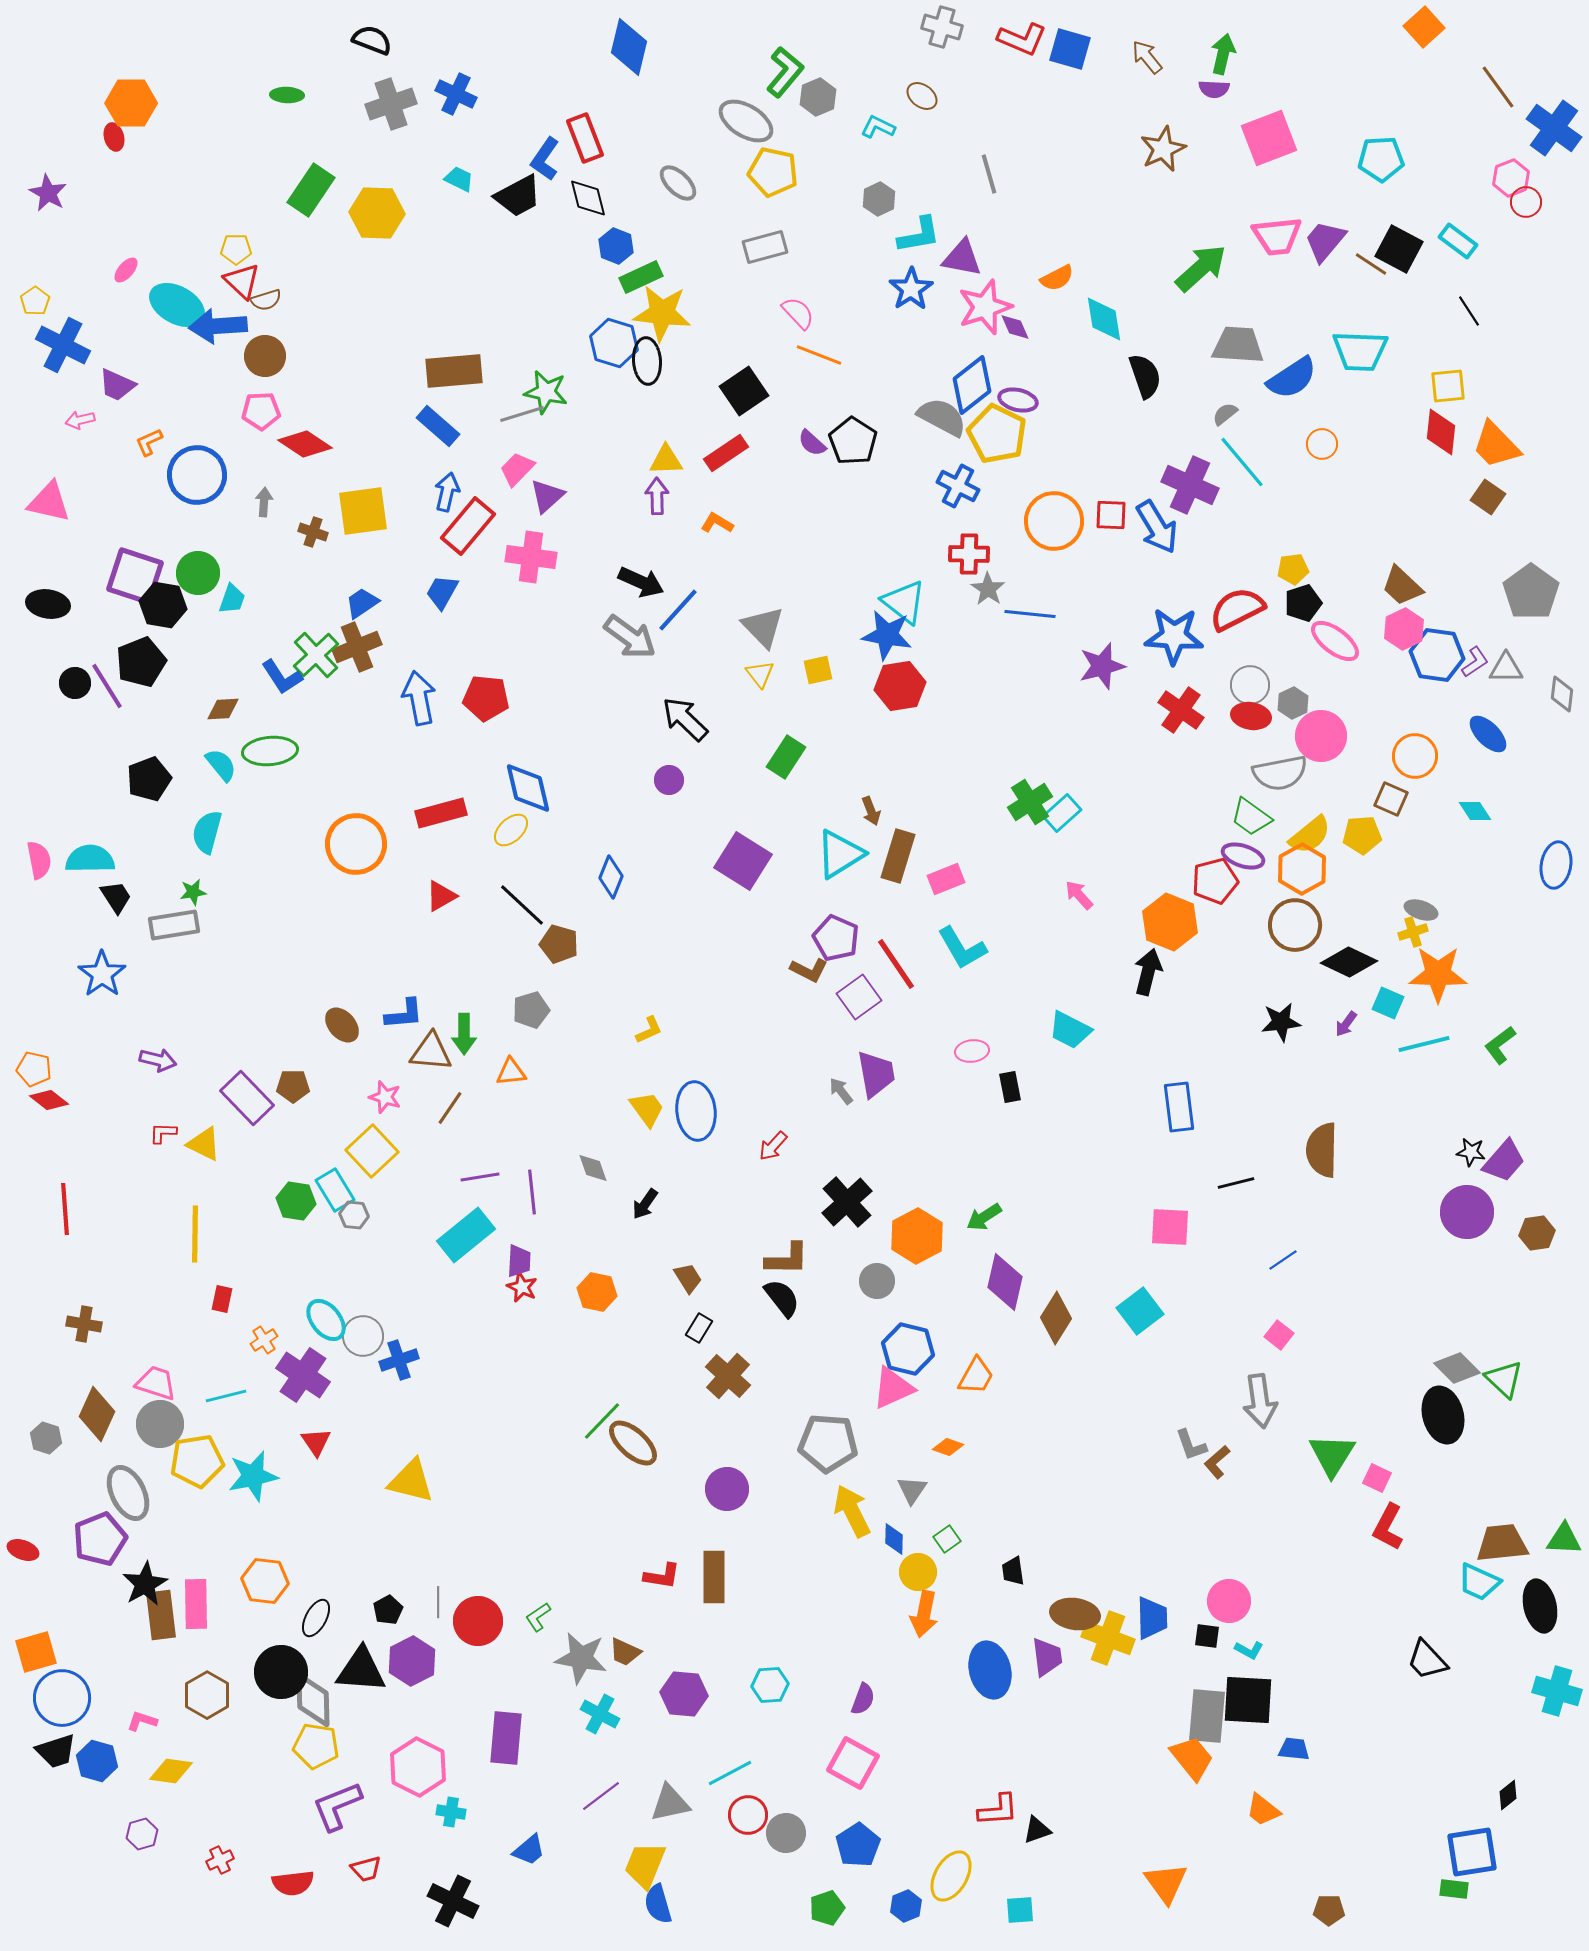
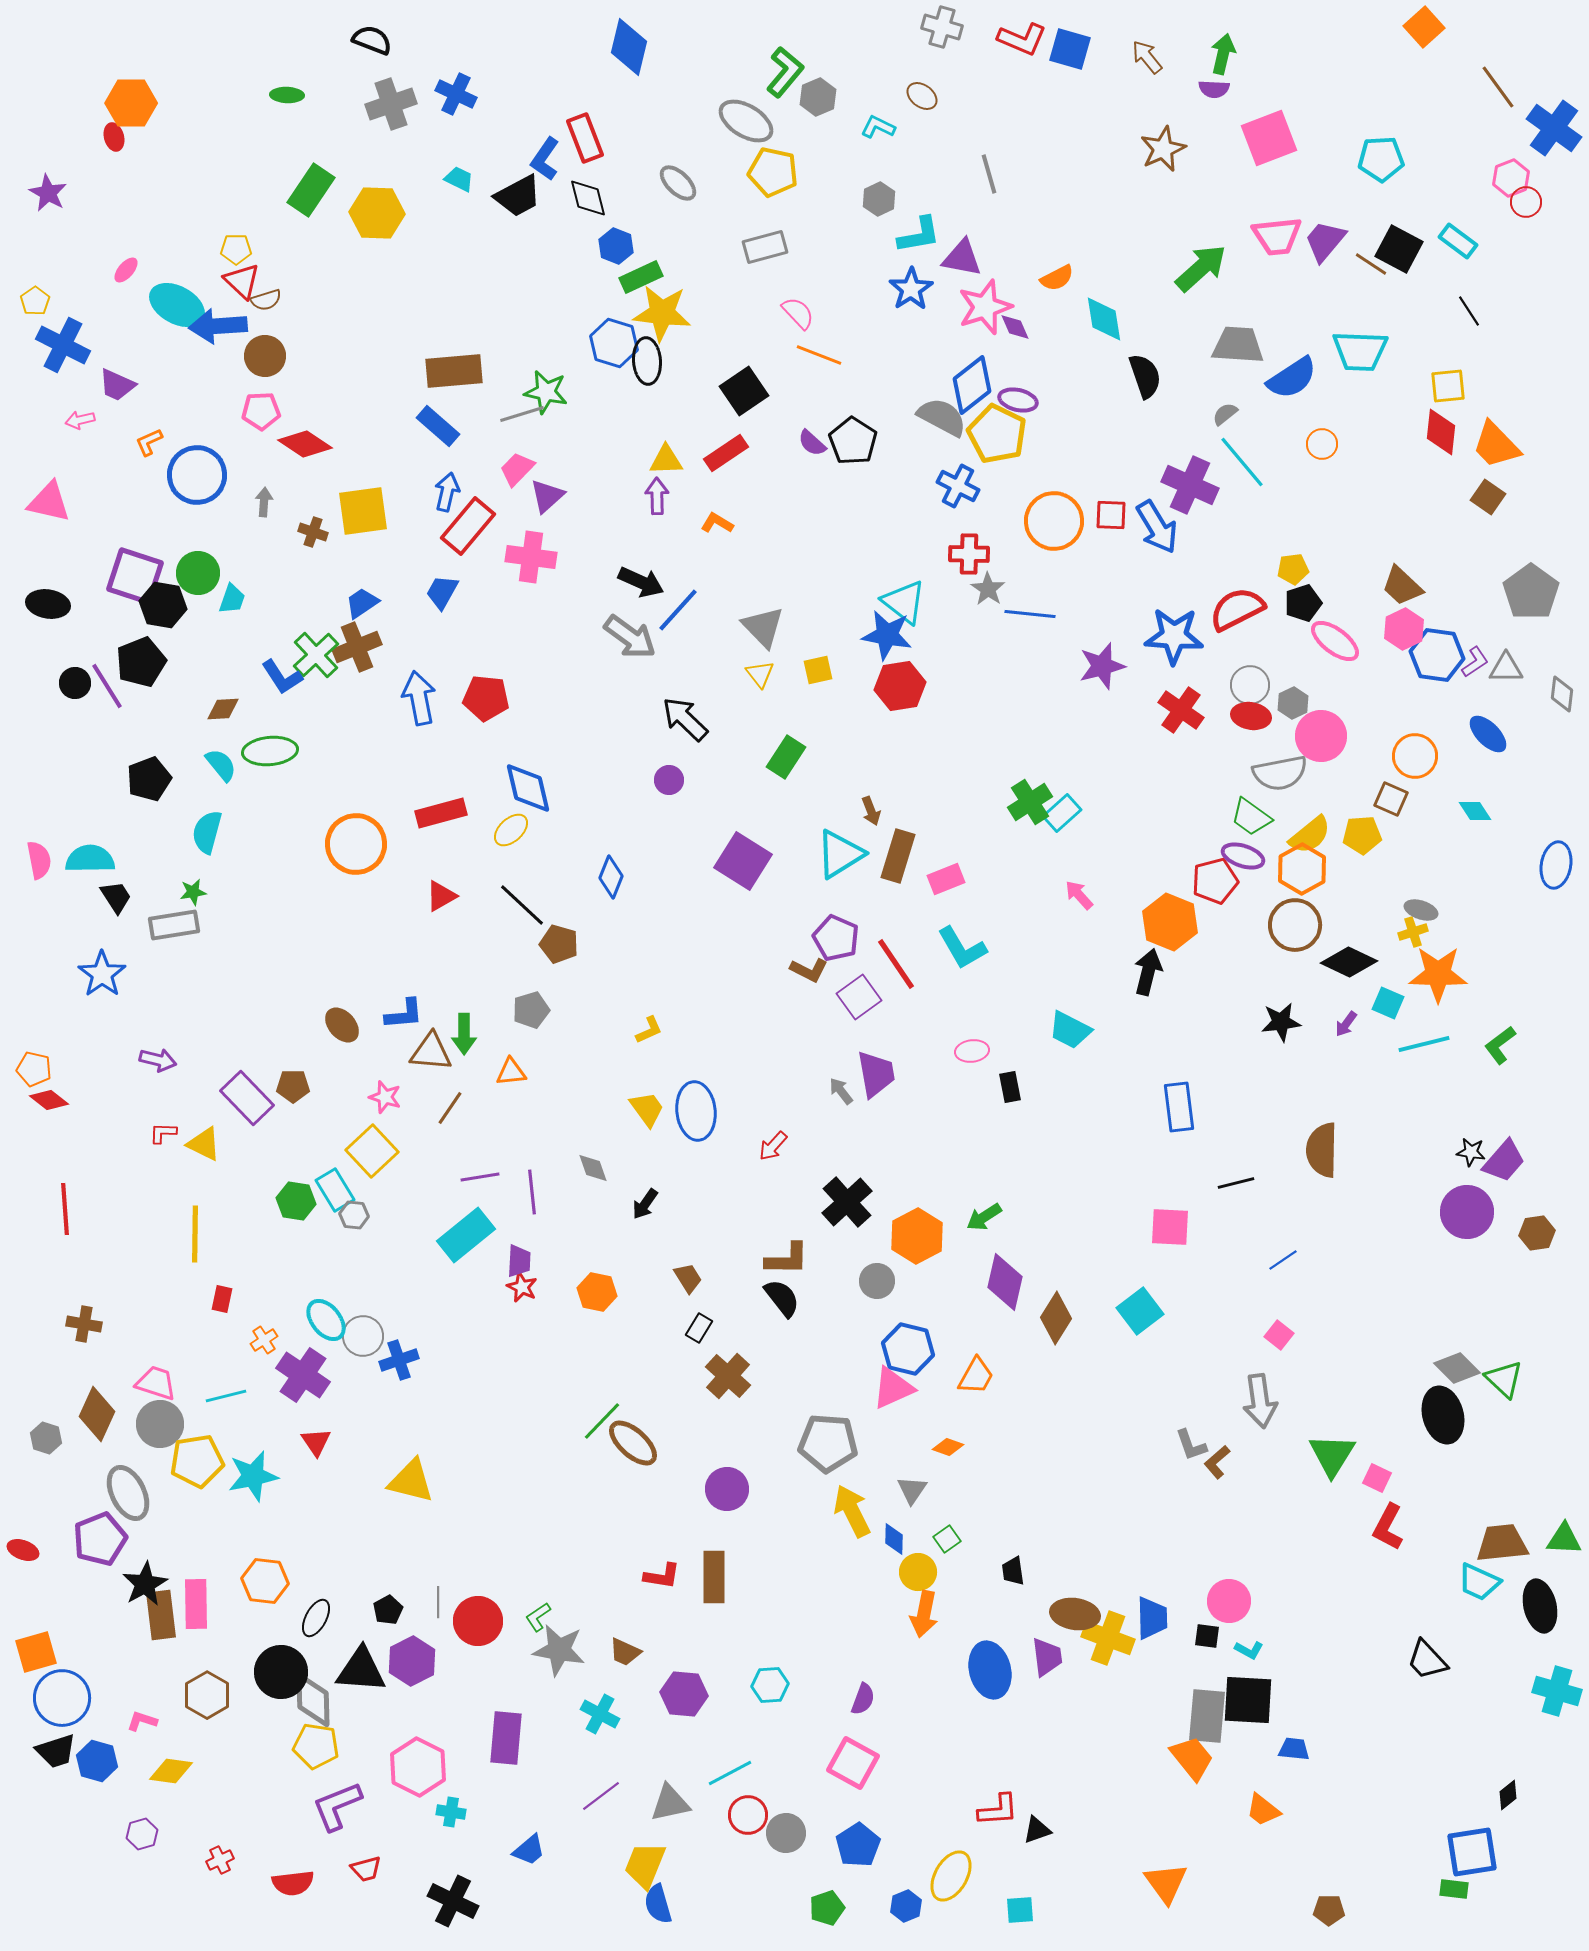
gray star at (581, 1658): moved 22 px left, 8 px up
